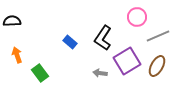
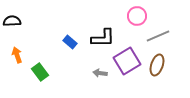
pink circle: moved 1 px up
black L-shape: rotated 125 degrees counterclockwise
brown ellipse: moved 1 px up; rotated 10 degrees counterclockwise
green rectangle: moved 1 px up
